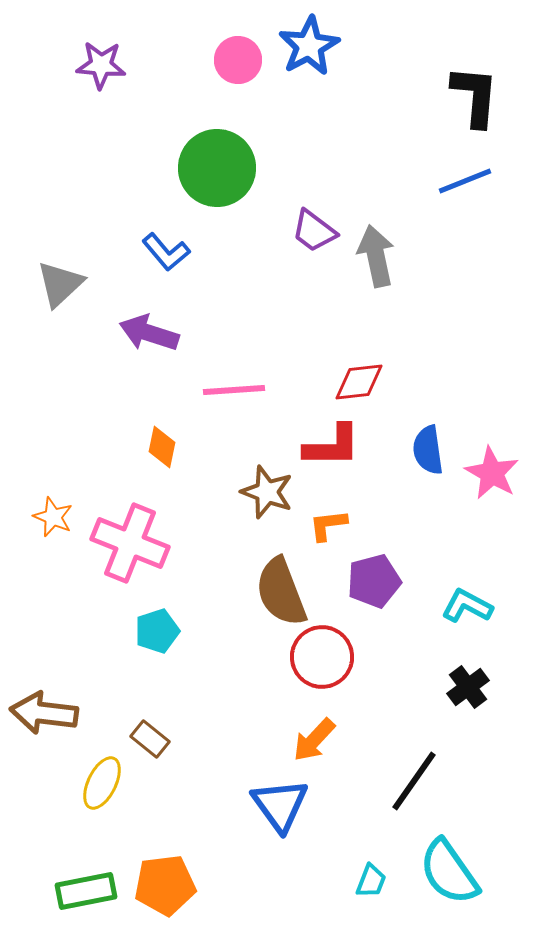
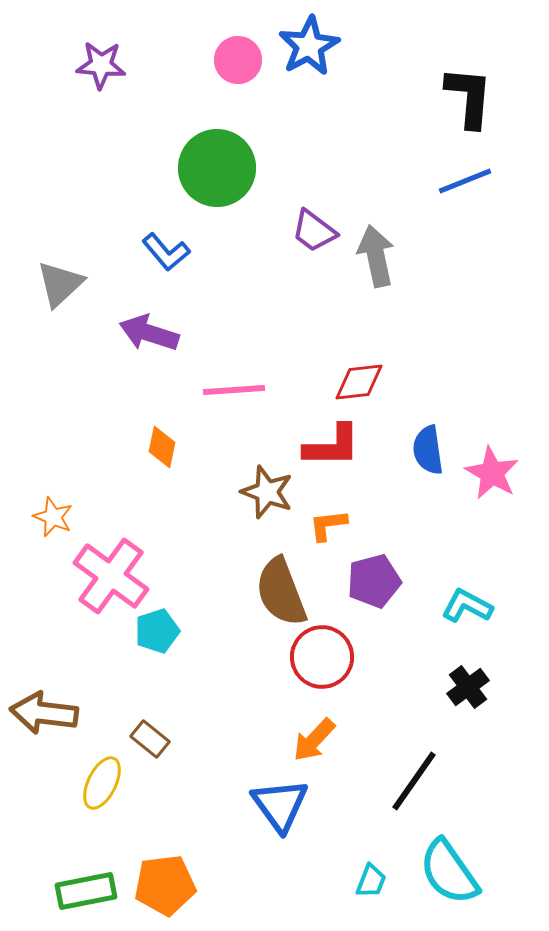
black L-shape: moved 6 px left, 1 px down
pink cross: moved 19 px left, 33 px down; rotated 14 degrees clockwise
